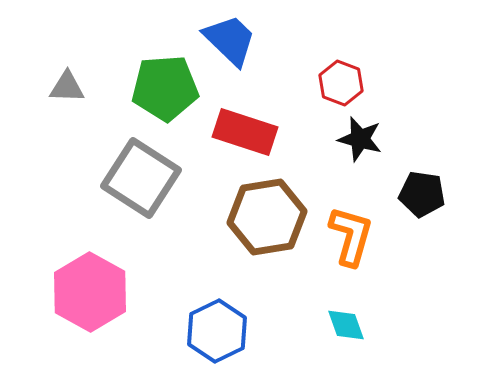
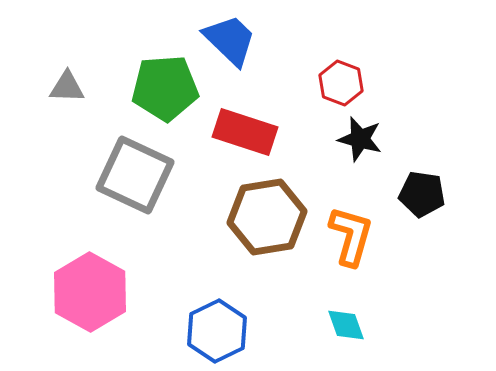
gray square: moved 6 px left, 3 px up; rotated 8 degrees counterclockwise
